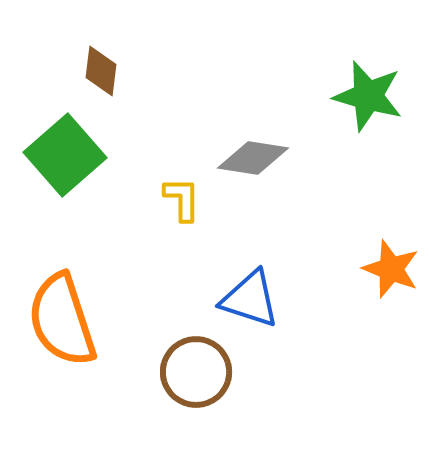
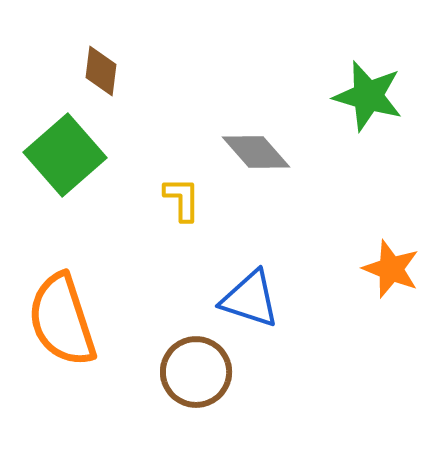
gray diamond: moved 3 px right, 6 px up; rotated 40 degrees clockwise
